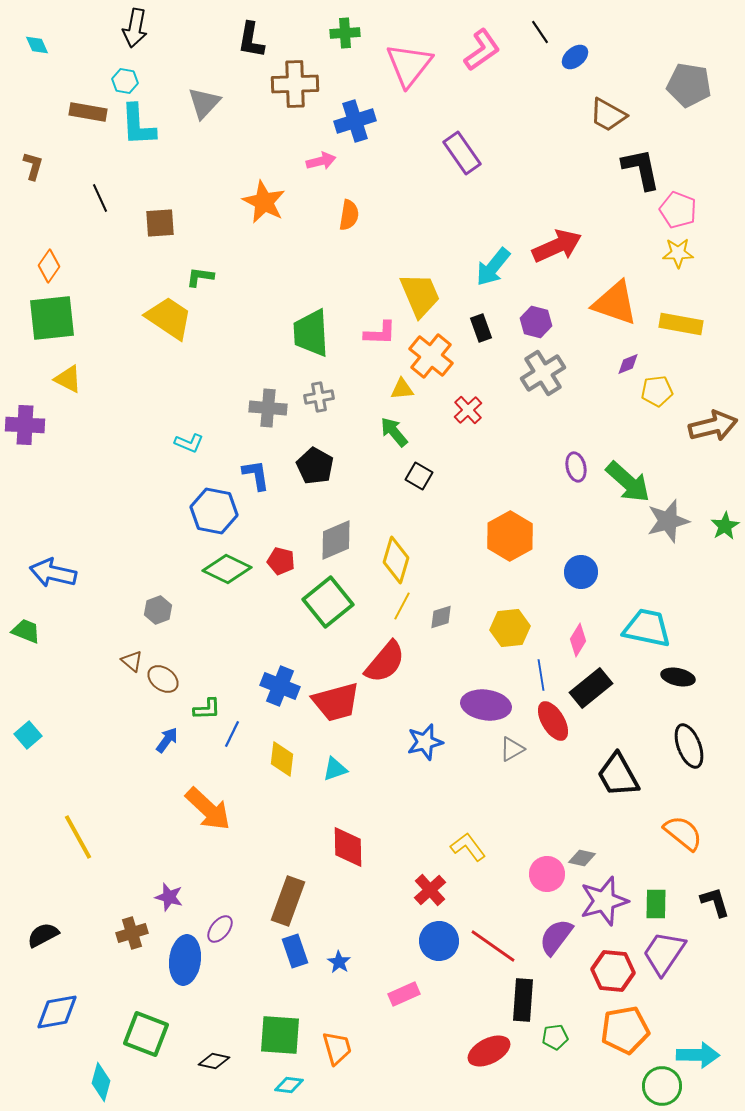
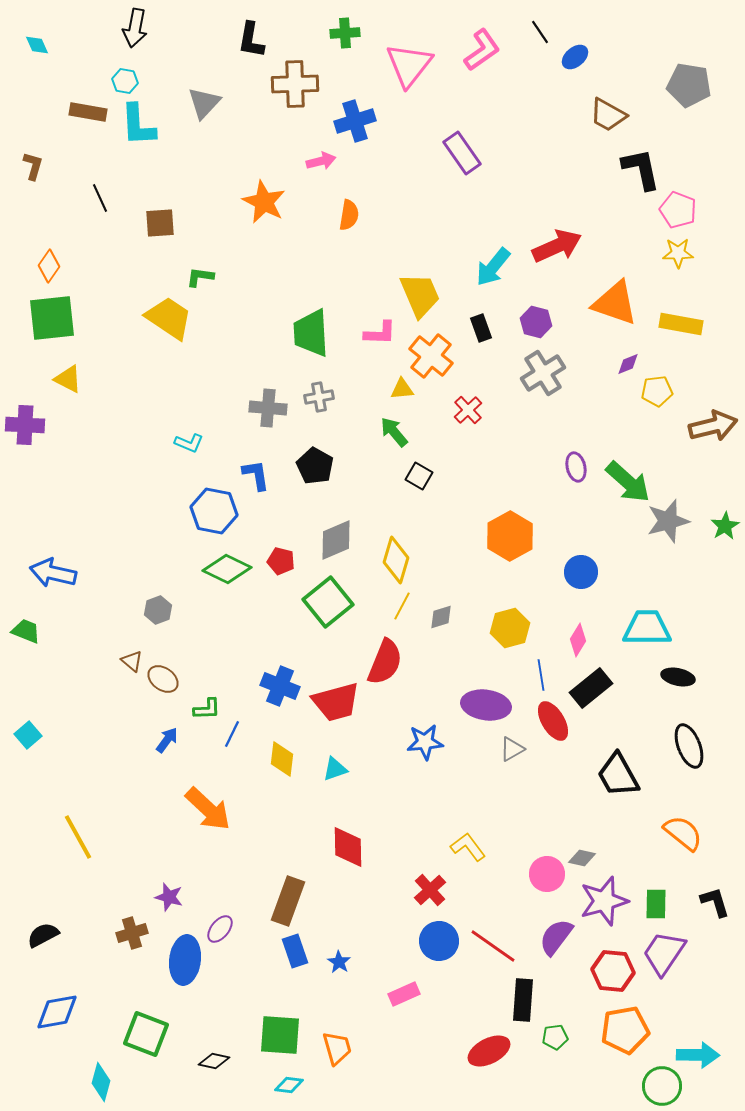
yellow hexagon at (510, 628): rotated 9 degrees counterclockwise
cyan trapezoid at (647, 628): rotated 12 degrees counterclockwise
red semicircle at (385, 662): rotated 18 degrees counterclockwise
blue star at (425, 742): rotated 9 degrees clockwise
